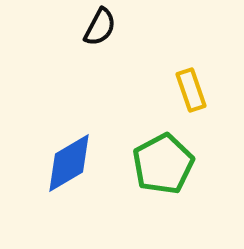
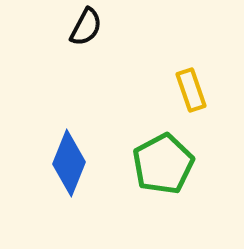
black semicircle: moved 14 px left
blue diamond: rotated 38 degrees counterclockwise
